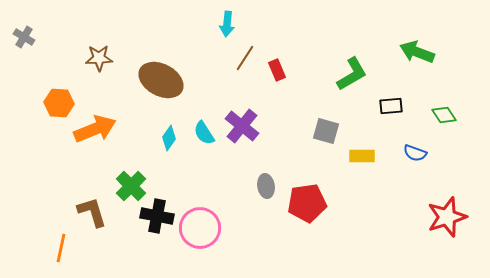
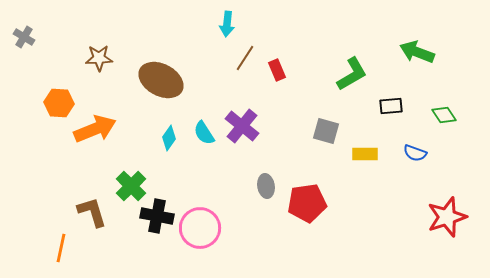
yellow rectangle: moved 3 px right, 2 px up
